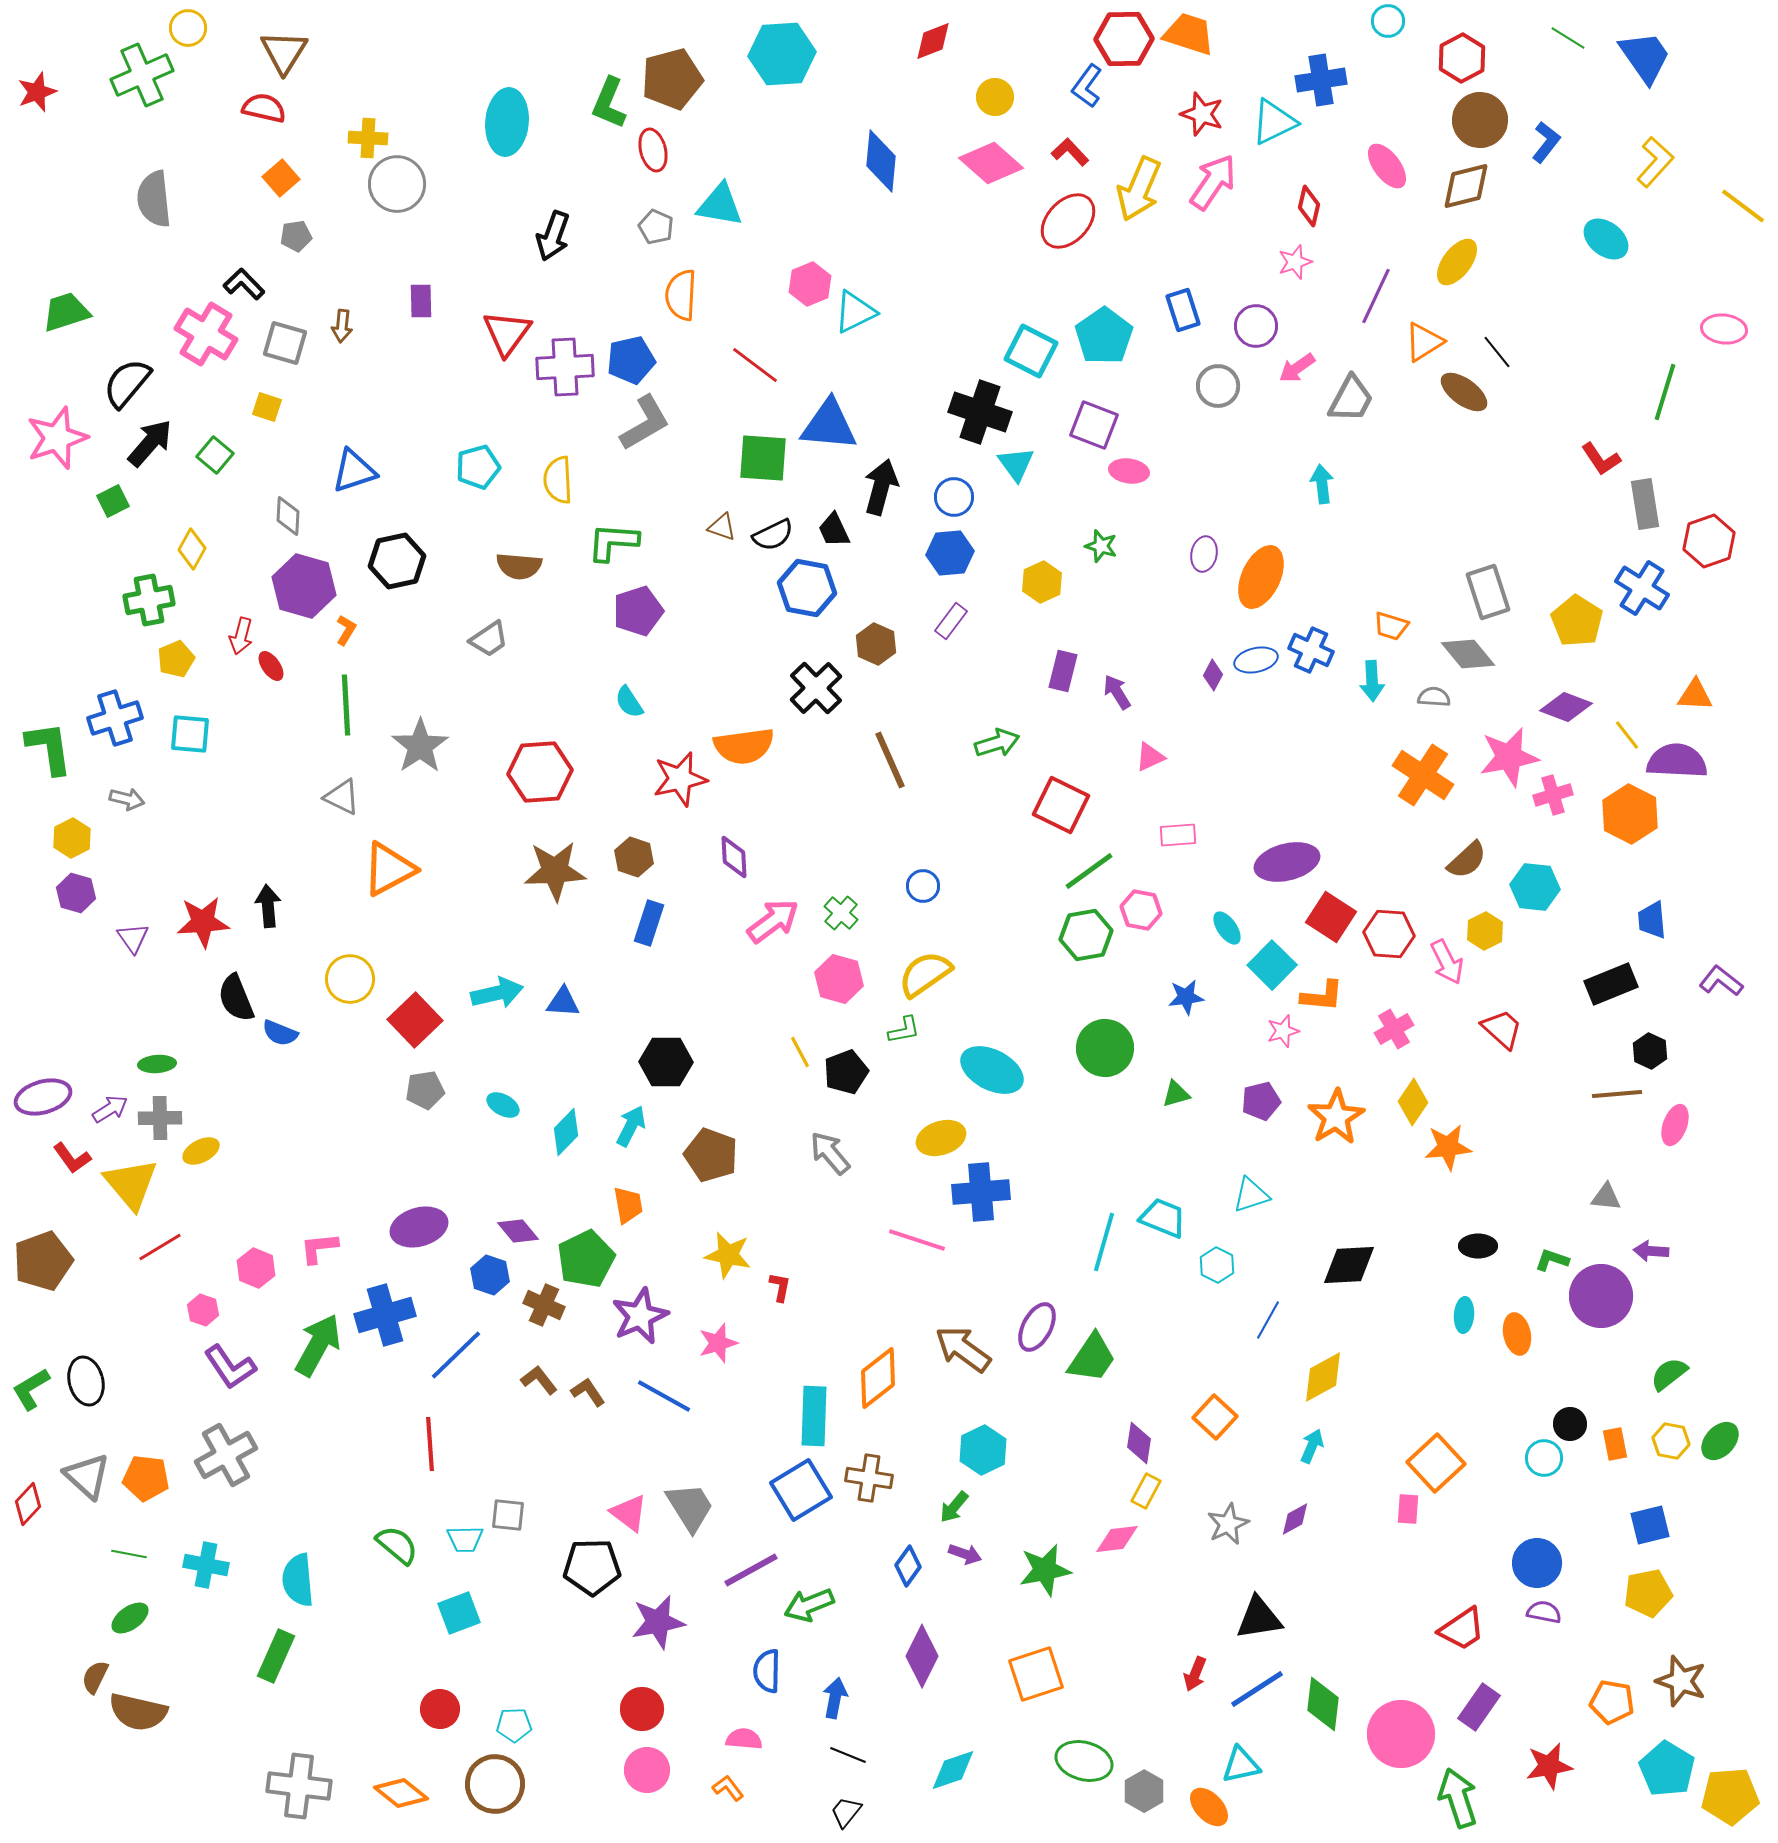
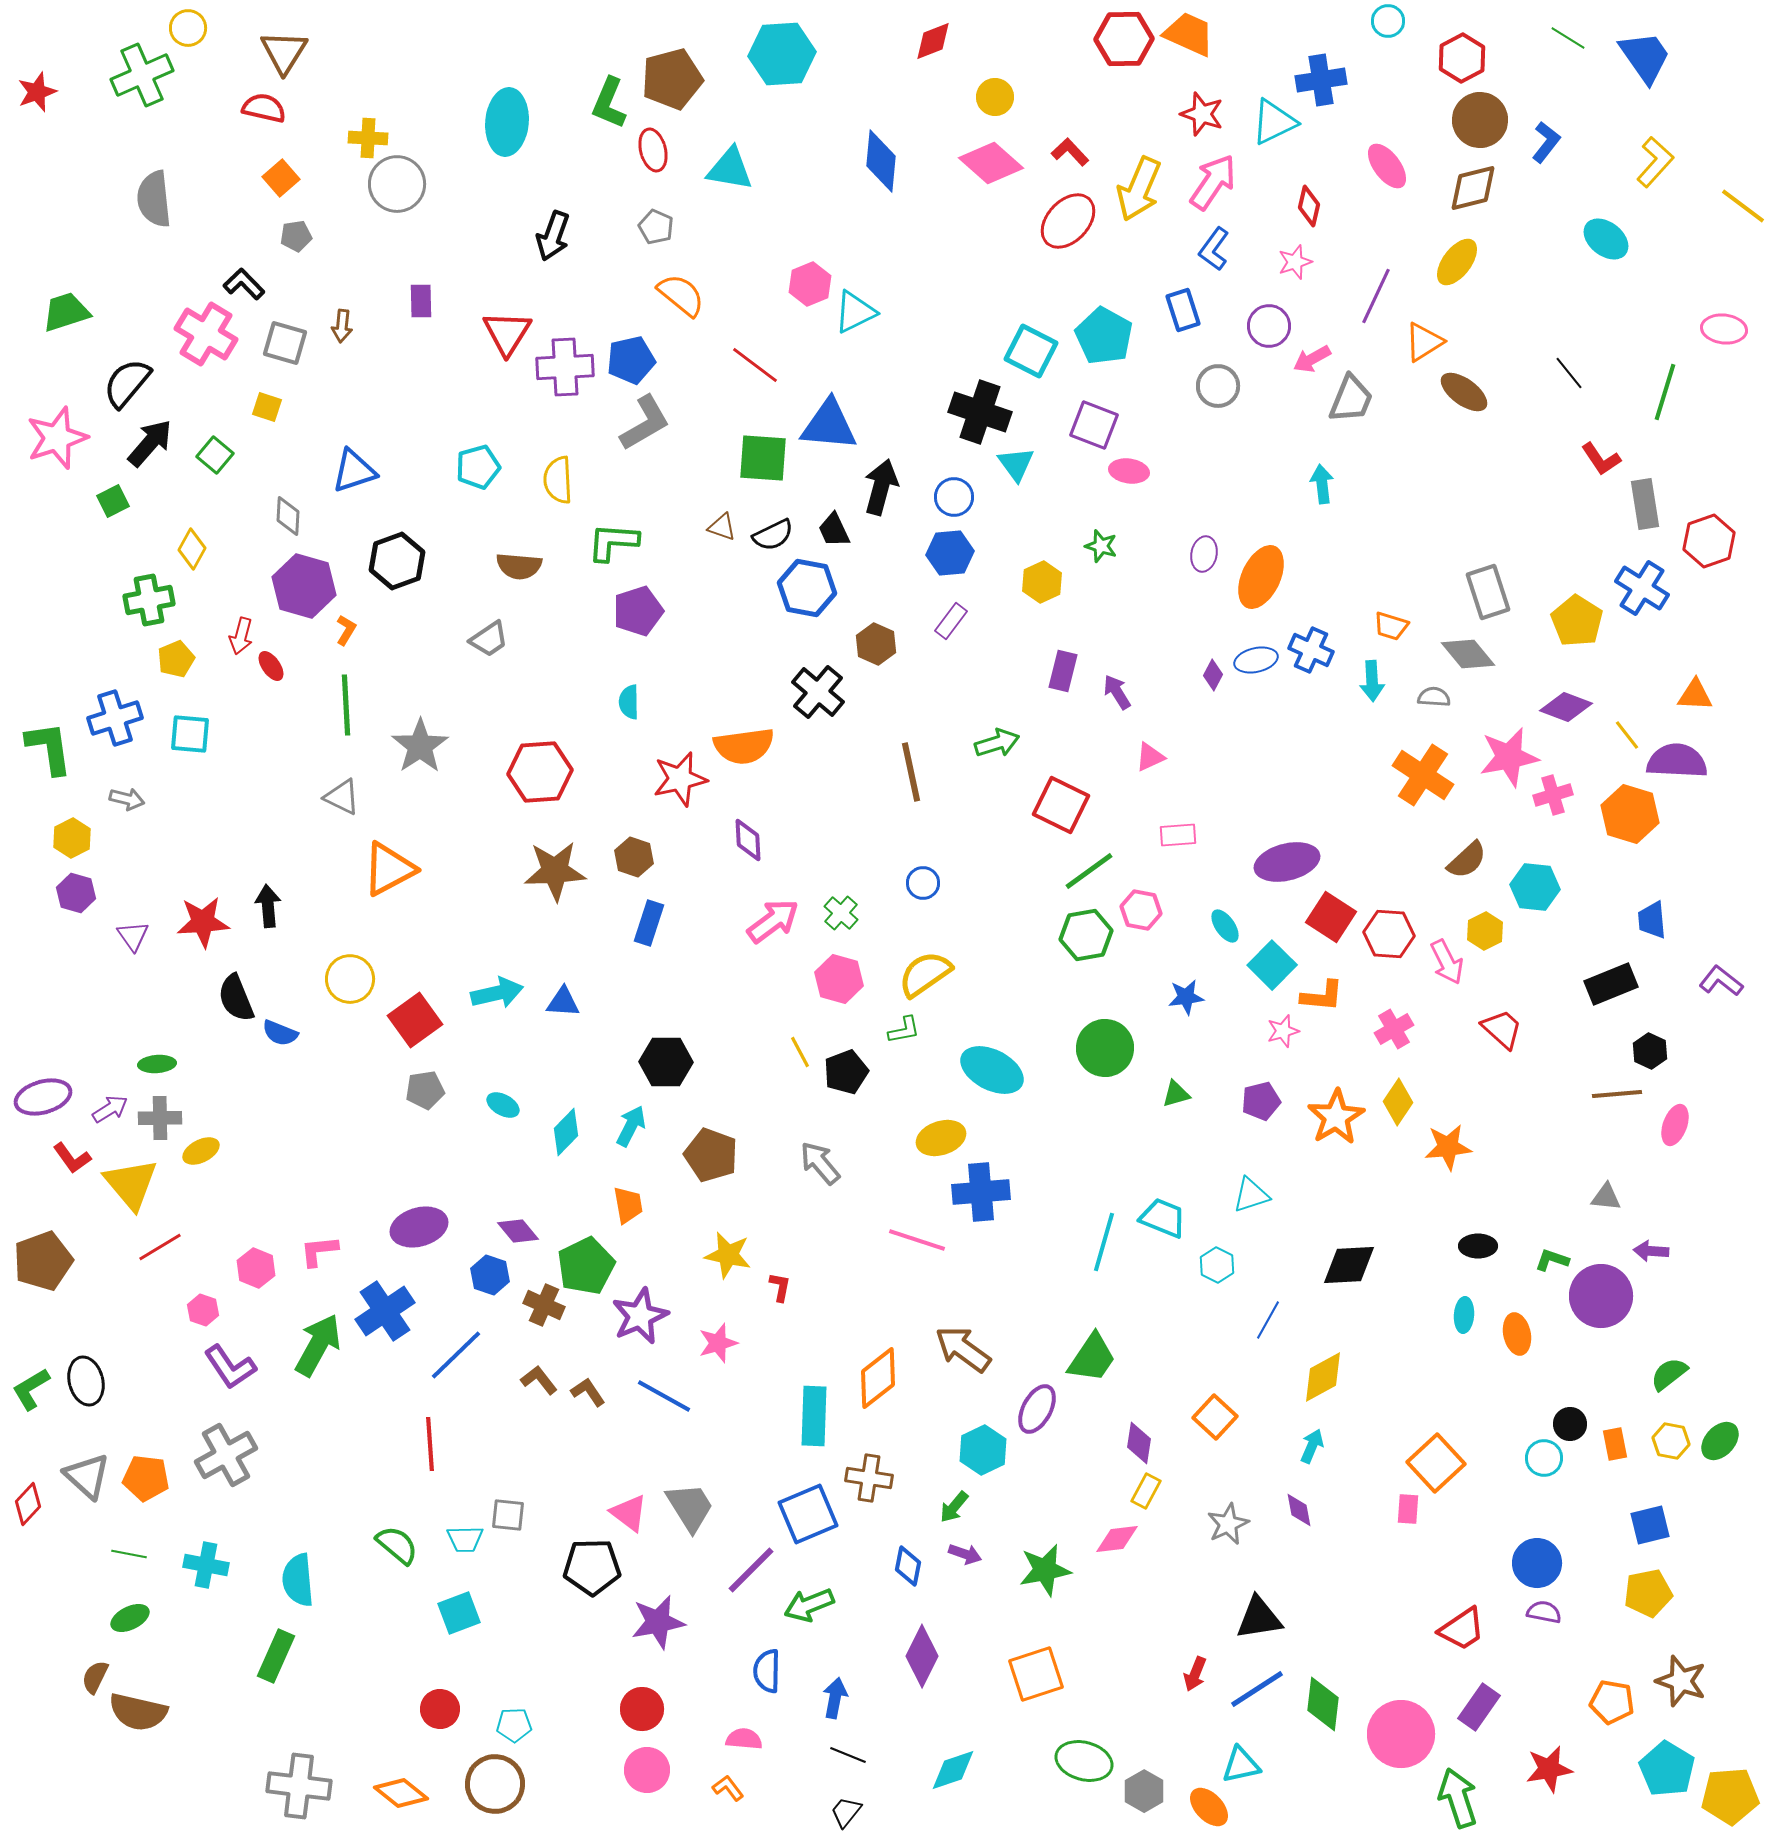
orange trapezoid at (1189, 34): rotated 6 degrees clockwise
blue L-shape at (1087, 86): moved 127 px right, 163 px down
brown diamond at (1466, 186): moved 7 px right, 2 px down
cyan triangle at (720, 205): moved 10 px right, 36 px up
orange semicircle at (681, 295): rotated 126 degrees clockwise
purple circle at (1256, 326): moved 13 px right
red triangle at (507, 333): rotated 4 degrees counterclockwise
cyan pentagon at (1104, 336): rotated 8 degrees counterclockwise
black line at (1497, 352): moved 72 px right, 21 px down
pink arrow at (1297, 368): moved 15 px right, 9 px up; rotated 6 degrees clockwise
gray trapezoid at (1351, 399): rotated 6 degrees counterclockwise
black hexagon at (397, 561): rotated 8 degrees counterclockwise
black cross at (816, 688): moved 2 px right, 4 px down; rotated 6 degrees counterclockwise
cyan semicircle at (629, 702): rotated 32 degrees clockwise
brown line at (890, 760): moved 21 px right, 12 px down; rotated 12 degrees clockwise
orange hexagon at (1630, 814): rotated 10 degrees counterclockwise
purple diamond at (734, 857): moved 14 px right, 17 px up
blue circle at (923, 886): moved 3 px up
cyan ellipse at (1227, 928): moved 2 px left, 2 px up
purple triangle at (133, 938): moved 2 px up
red square at (415, 1020): rotated 8 degrees clockwise
yellow diamond at (1413, 1102): moved 15 px left
gray arrow at (830, 1153): moved 10 px left, 10 px down
pink L-shape at (319, 1248): moved 3 px down
green pentagon at (586, 1259): moved 7 px down
blue cross at (385, 1315): moved 4 px up; rotated 18 degrees counterclockwise
purple ellipse at (1037, 1327): moved 82 px down
blue square at (801, 1490): moved 7 px right, 24 px down; rotated 8 degrees clockwise
purple diamond at (1295, 1519): moved 4 px right, 9 px up; rotated 72 degrees counterclockwise
blue diamond at (908, 1566): rotated 24 degrees counterclockwise
purple line at (751, 1570): rotated 16 degrees counterclockwise
green ellipse at (130, 1618): rotated 9 degrees clockwise
red star at (1549, 1766): moved 3 px down
